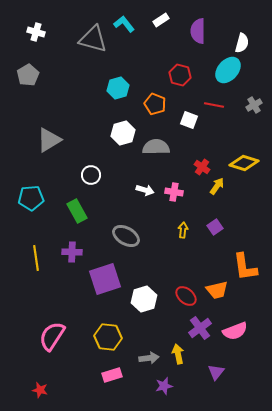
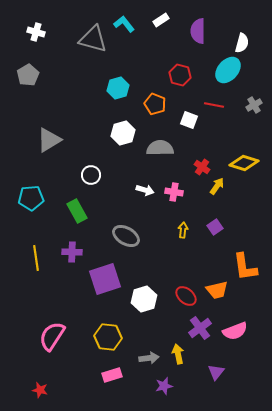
gray semicircle at (156, 147): moved 4 px right, 1 px down
